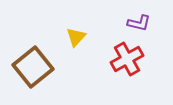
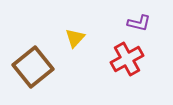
yellow triangle: moved 1 px left, 1 px down
